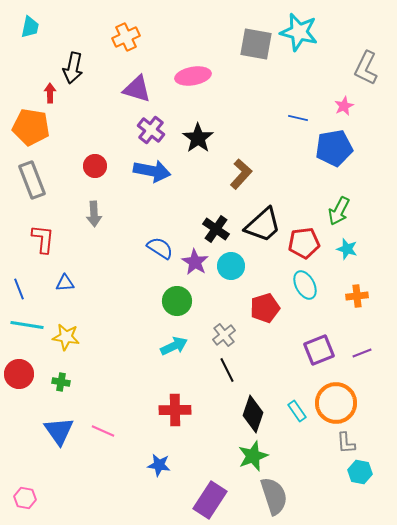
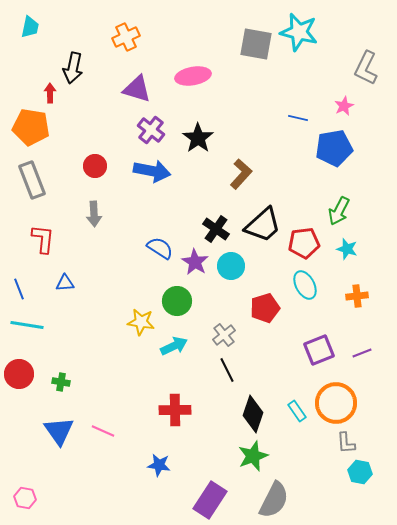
yellow star at (66, 337): moved 75 px right, 15 px up
gray semicircle at (274, 496): moved 4 px down; rotated 45 degrees clockwise
